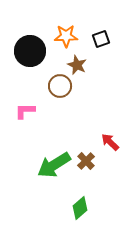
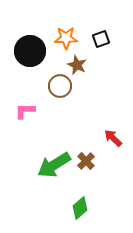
orange star: moved 2 px down
red arrow: moved 3 px right, 4 px up
